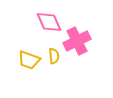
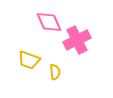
pink cross: moved 1 px up
yellow semicircle: moved 1 px right, 16 px down
